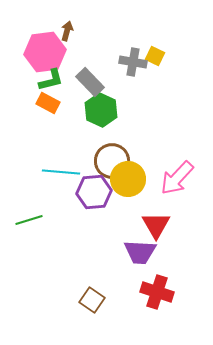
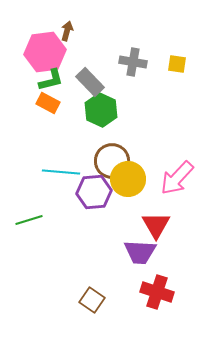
yellow square: moved 22 px right, 8 px down; rotated 18 degrees counterclockwise
